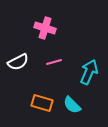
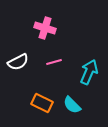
orange rectangle: rotated 10 degrees clockwise
